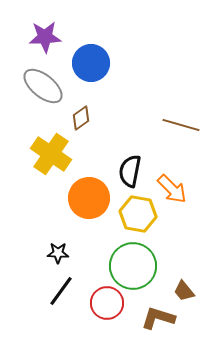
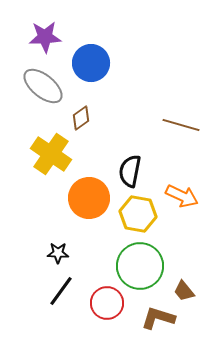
orange arrow: moved 10 px right, 7 px down; rotated 20 degrees counterclockwise
green circle: moved 7 px right
